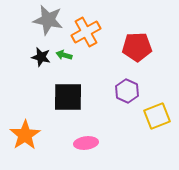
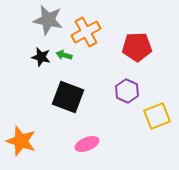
black square: rotated 20 degrees clockwise
orange star: moved 4 px left, 6 px down; rotated 20 degrees counterclockwise
pink ellipse: moved 1 px right, 1 px down; rotated 15 degrees counterclockwise
